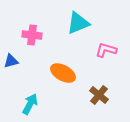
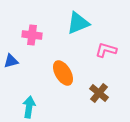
orange ellipse: rotated 30 degrees clockwise
brown cross: moved 2 px up
cyan arrow: moved 1 px left, 3 px down; rotated 20 degrees counterclockwise
